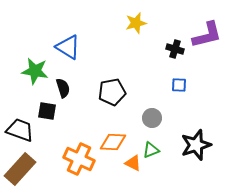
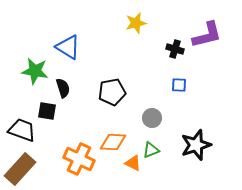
black trapezoid: moved 2 px right
